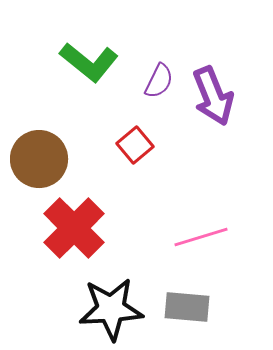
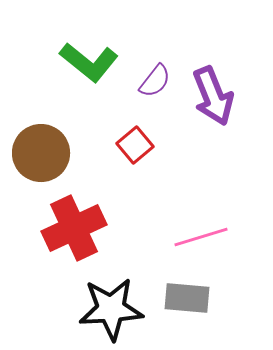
purple semicircle: moved 4 px left; rotated 12 degrees clockwise
brown circle: moved 2 px right, 6 px up
red cross: rotated 20 degrees clockwise
gray rectangle: moved 9 px up
